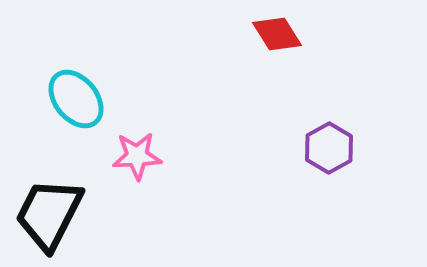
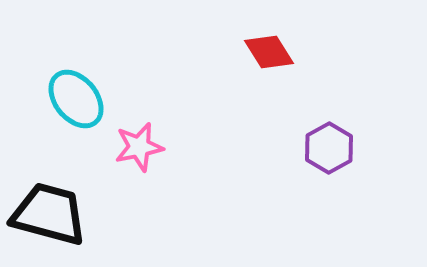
red diamond: moved 8 px left, 18 px down
pink star: moved 2 px right, 9 px up; rotated 9 degrees counterclockwise
black trapezoid: rotated 78 degrees clockwise
